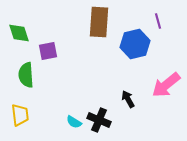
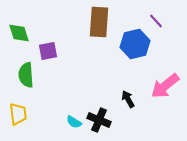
purple line: moved 2 px left; rotated 28 degrees counterclockwise
pink arrow: moved 1 px left, 1 px down
yellow trapezoid: moved 2 px left, 1 px up
